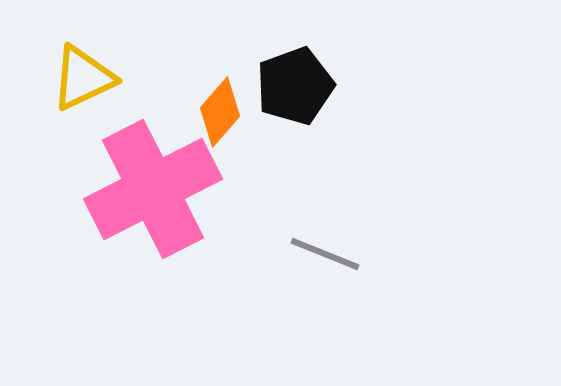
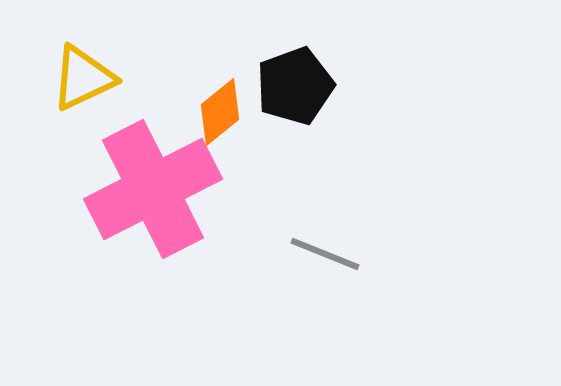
orange diamond: rotated 10 degrees clockwise
